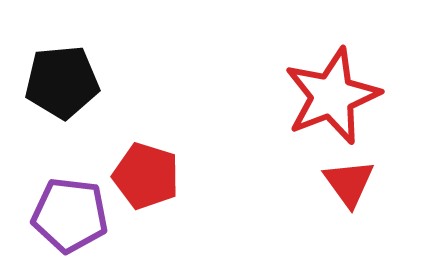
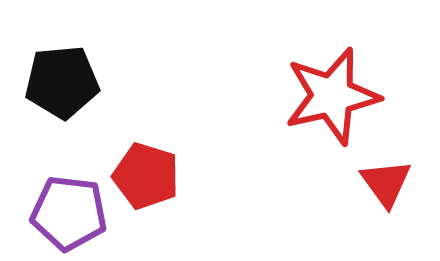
red star: rotated 8 degrees clockwise
red triangle: moved 37 px right
purple pentagon: moved 1 px left, 2 px up
